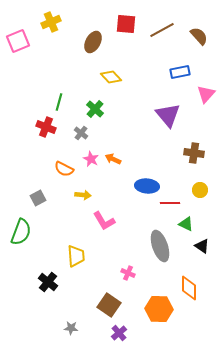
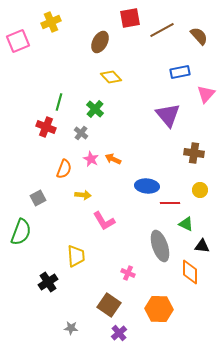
red square: moved 4 px right, 6 px up; rotated 15 degrees counterclockwise
brown ellipse: moved 7 px right
orange semicircle: rotated 96 degrees counterclockwise
black triangle: rotated 28 degrees counterclockwise
black cross: rotated 18 degrees clockwise
orange diamond: moved 1 px right, 16 px up
